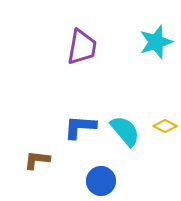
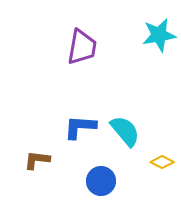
cyan star: moved 3 px right, 7 px up; rotated 8 degrees clockwise
yellow diamond: moved 3 px left, 36 px down
